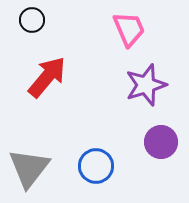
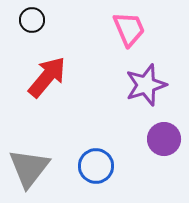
purple circle: moved 3 px right, 3 px up
